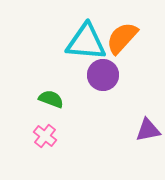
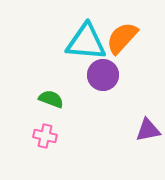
pink cross: rotated 25 degrees counterclockwise
